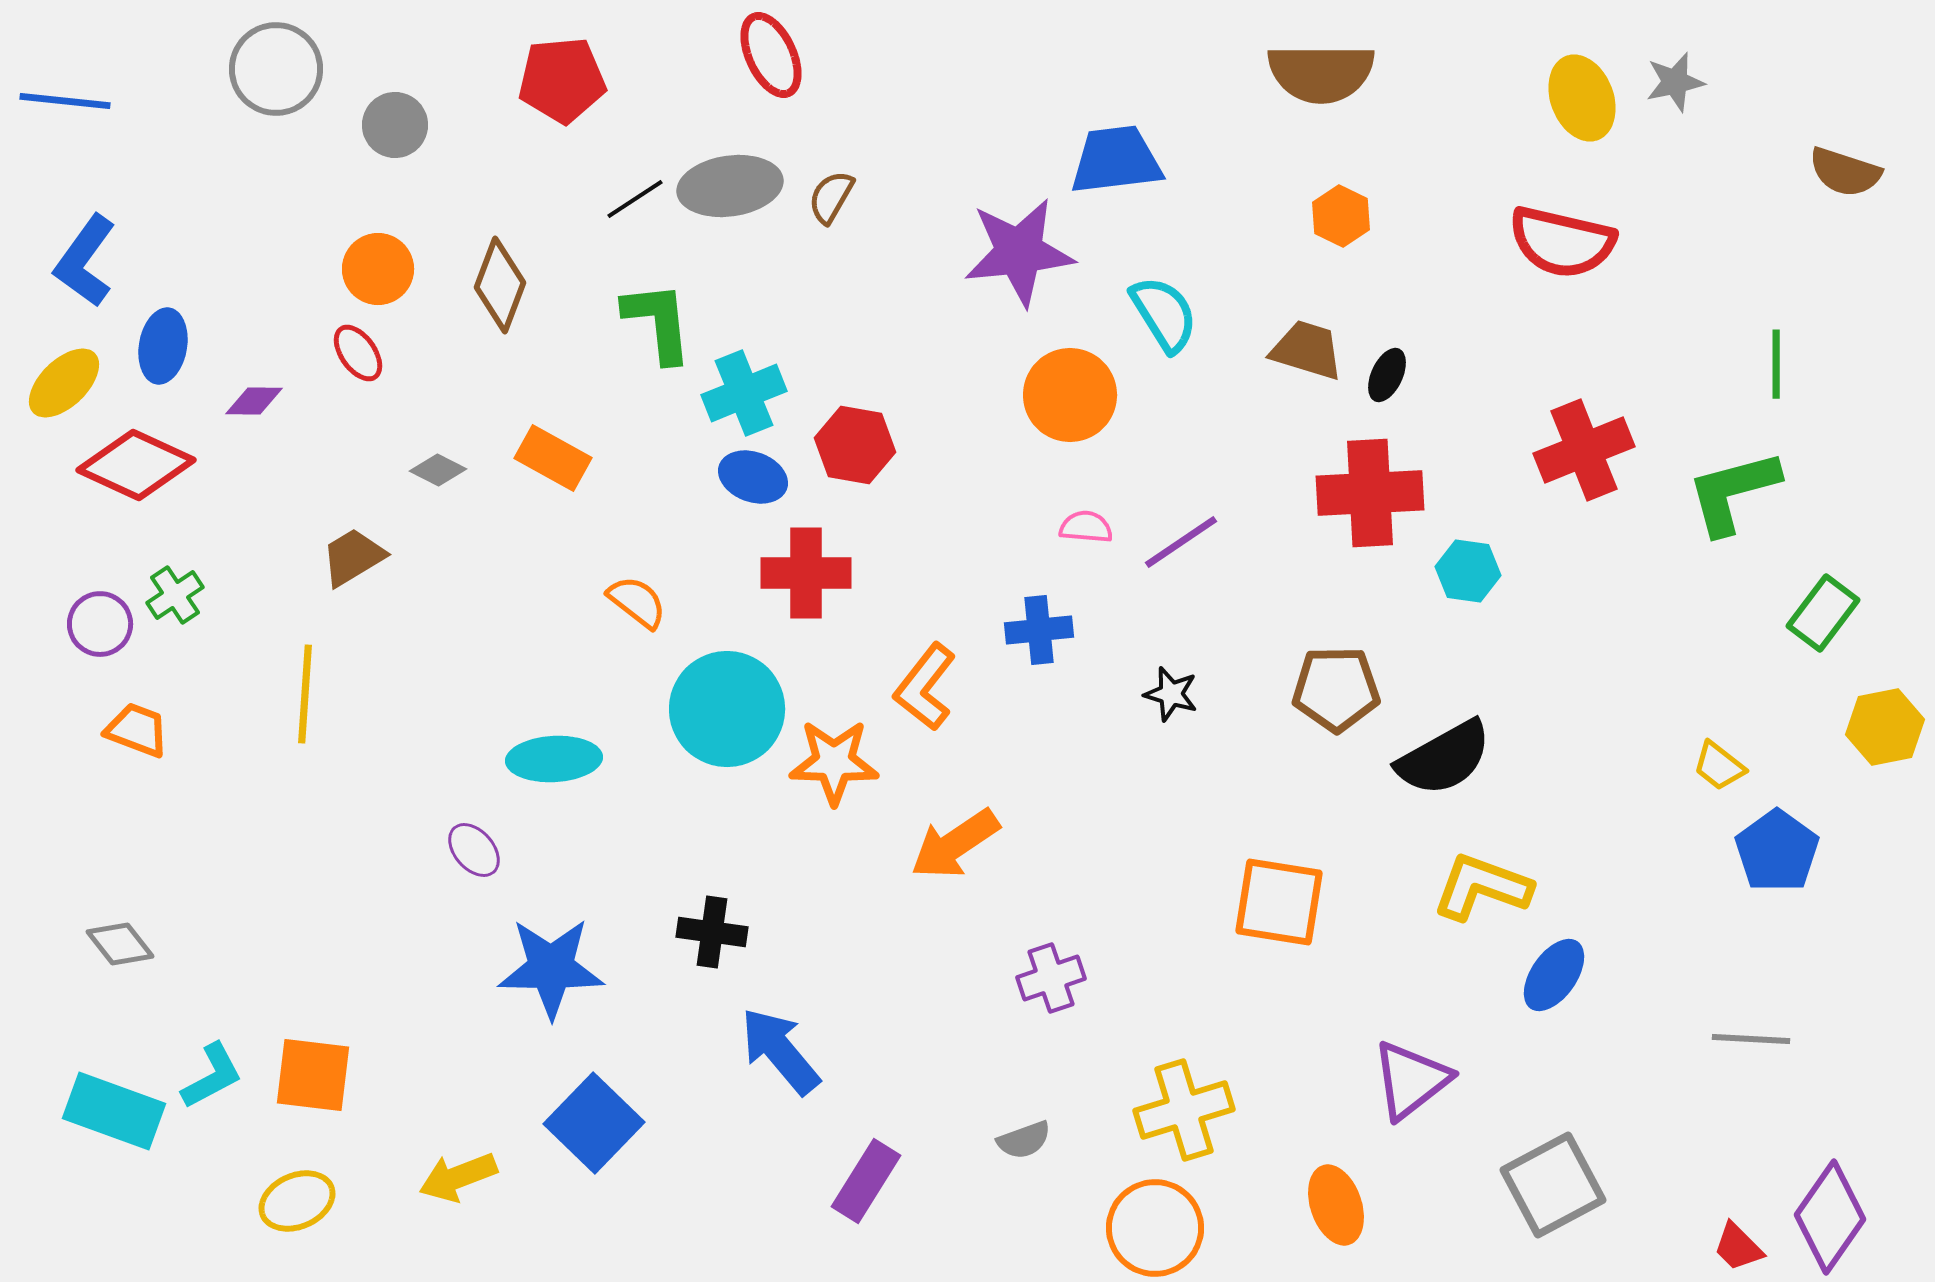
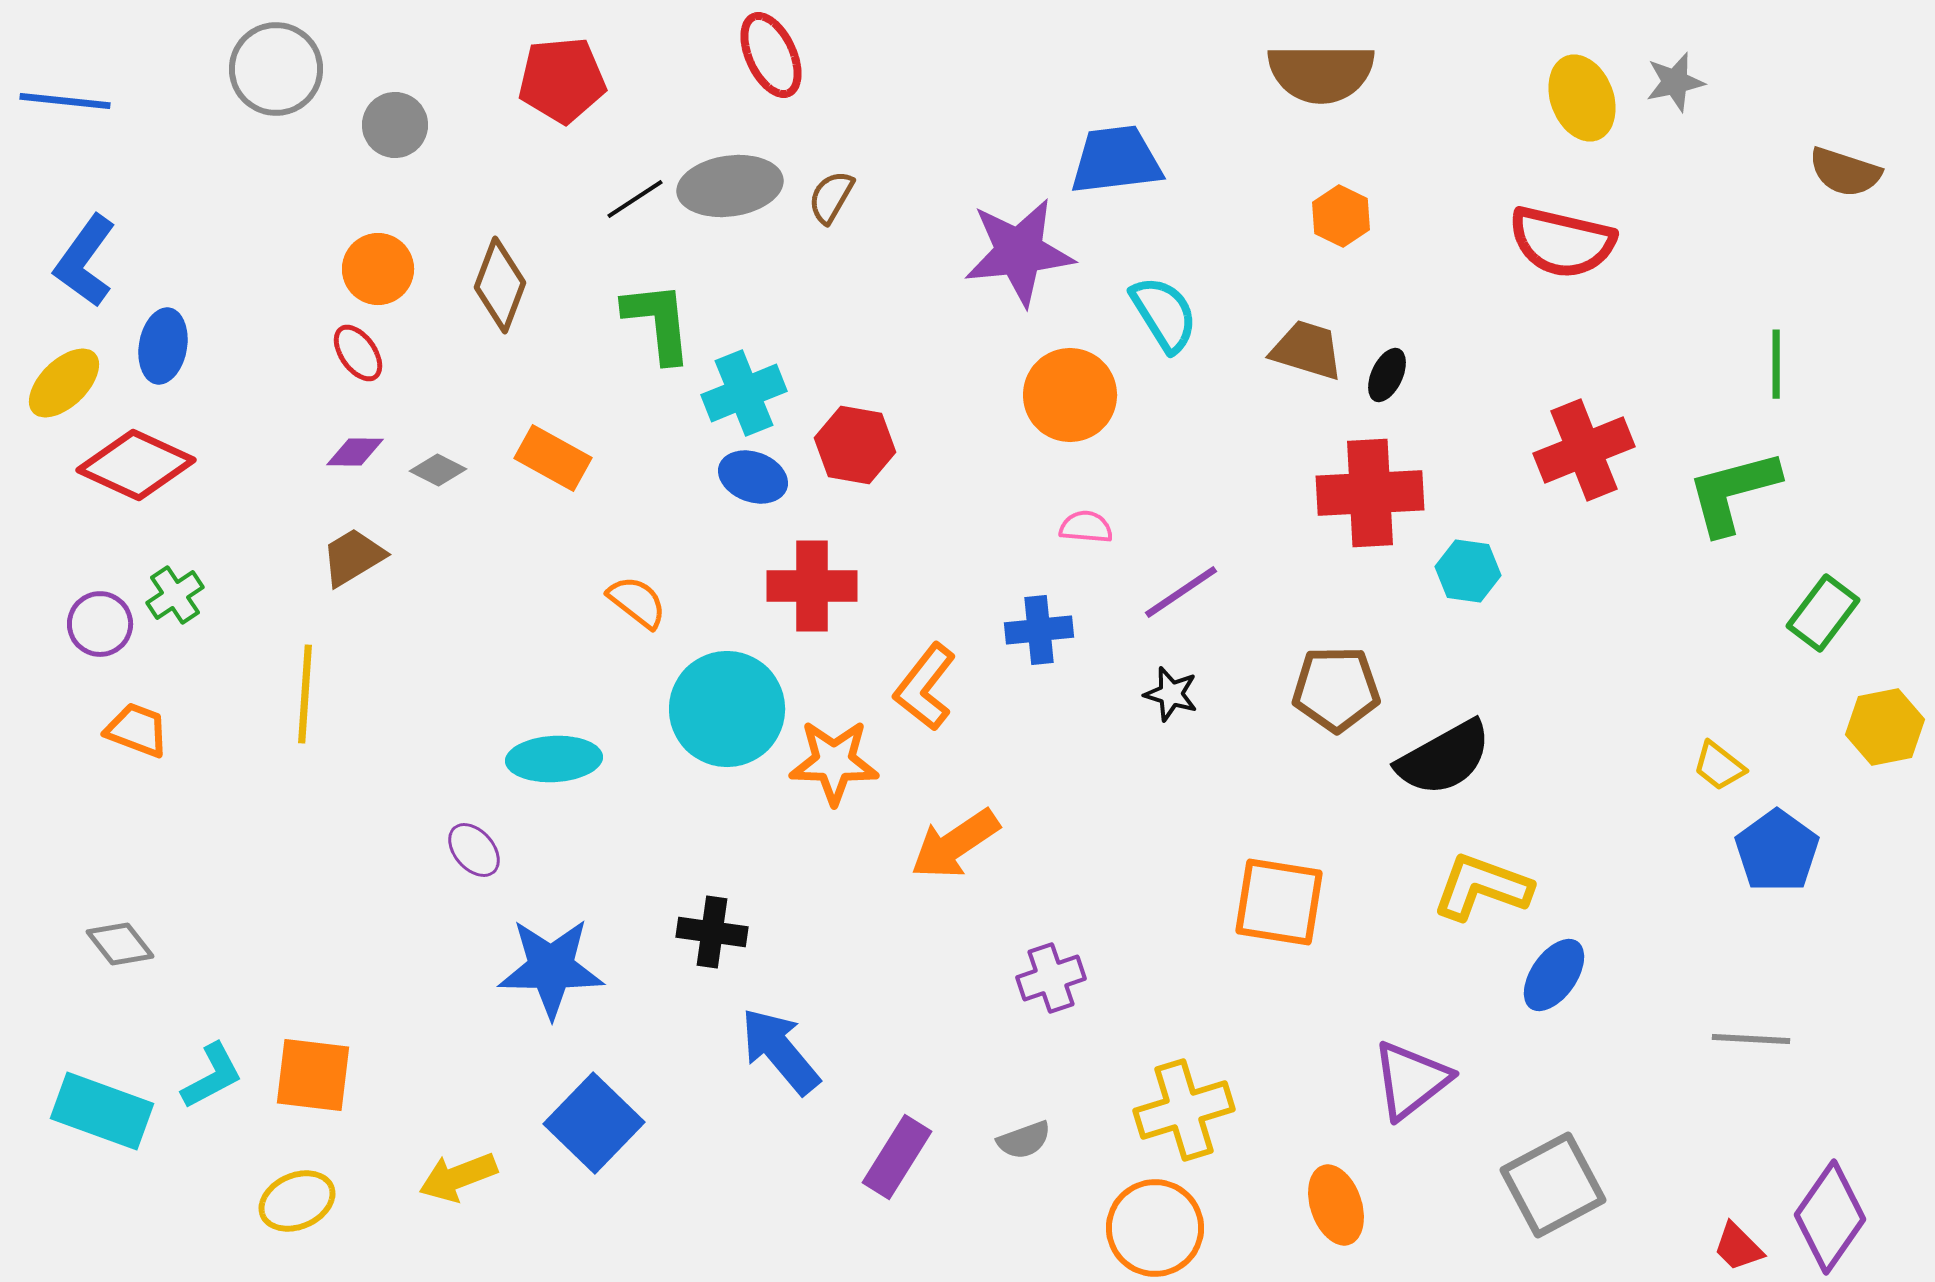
purple diamond at (254, 401): moved 101 px right, 51 px down
purple line at (1181, 542): moved 50 px down
red cross at (806, 573): moved 6 px right, 13 px down
cyan rectangle at (114, 1111): moved 12 px left
purple rectangle at (866, 1181): moved 31 px right, 24 px up
